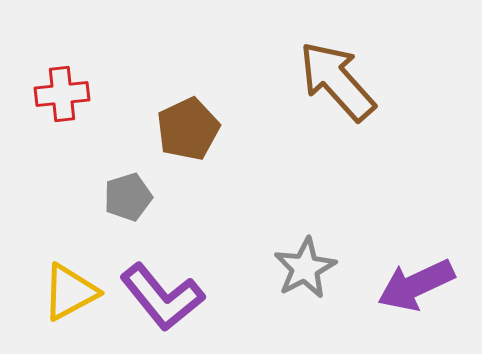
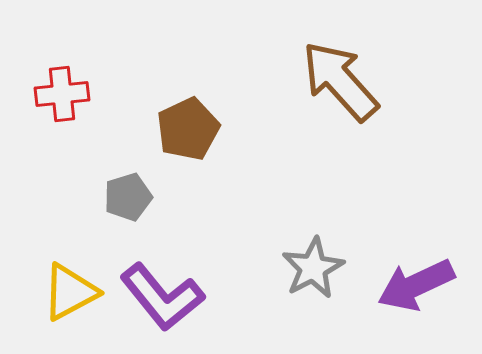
brown arrow: moved 3 px right
gray star: moved 8 px right
